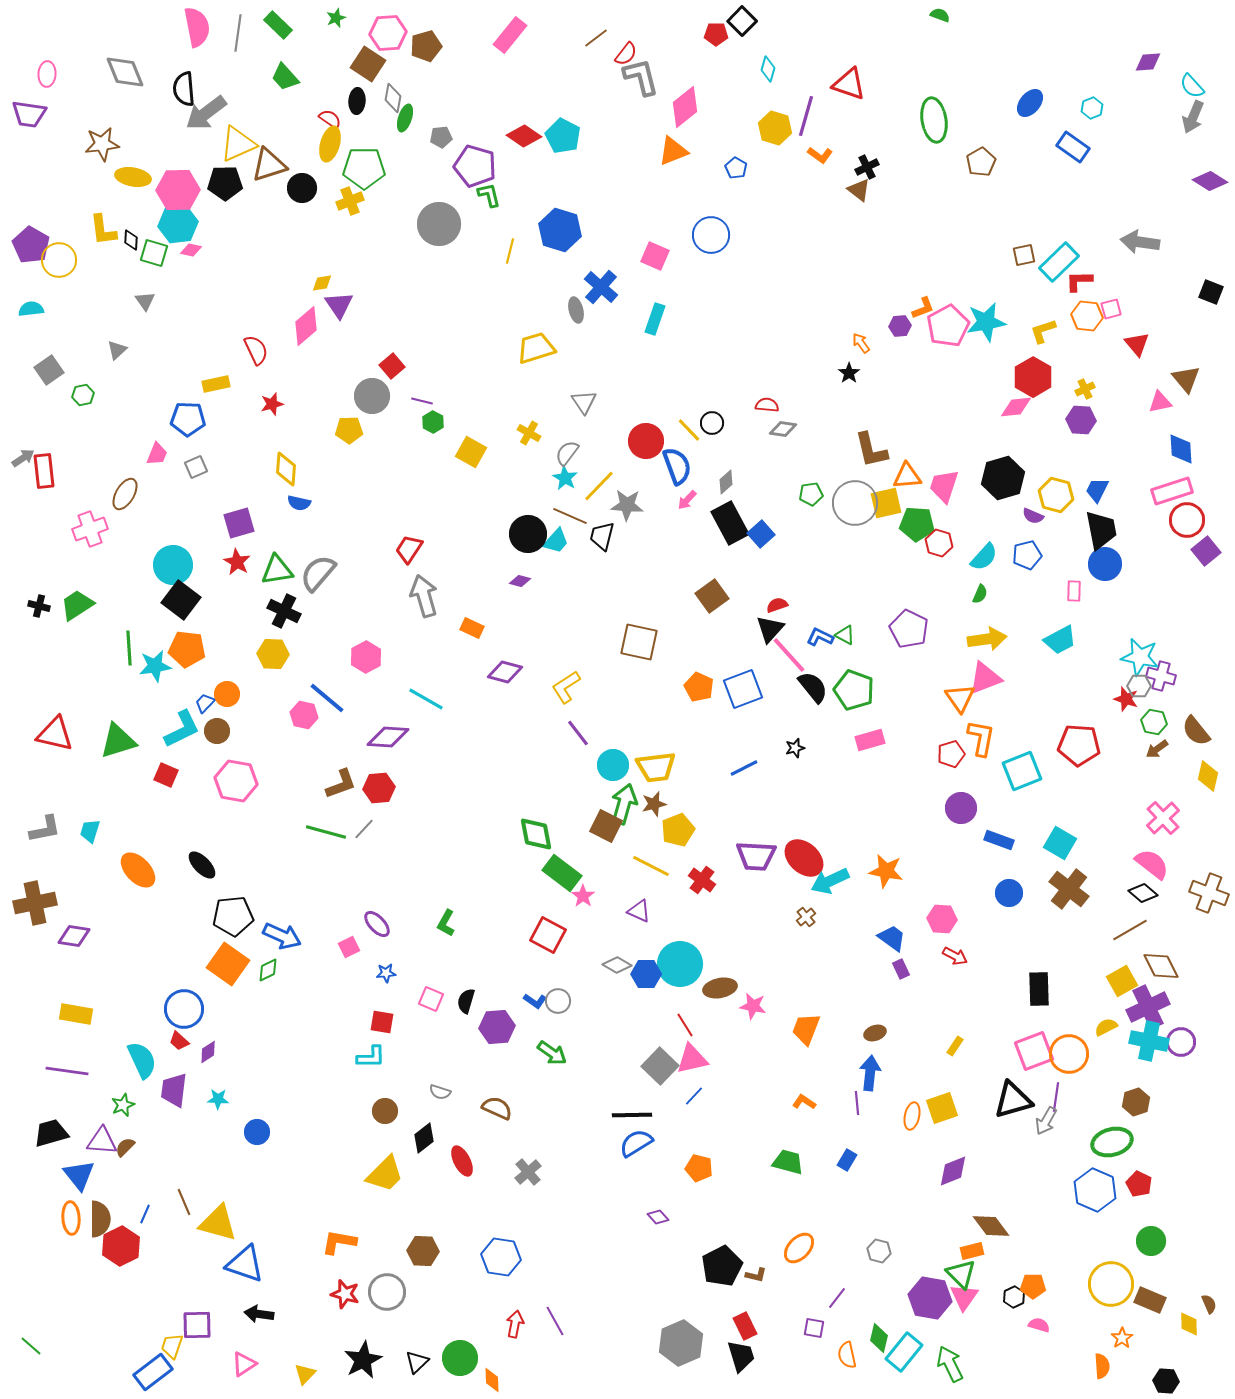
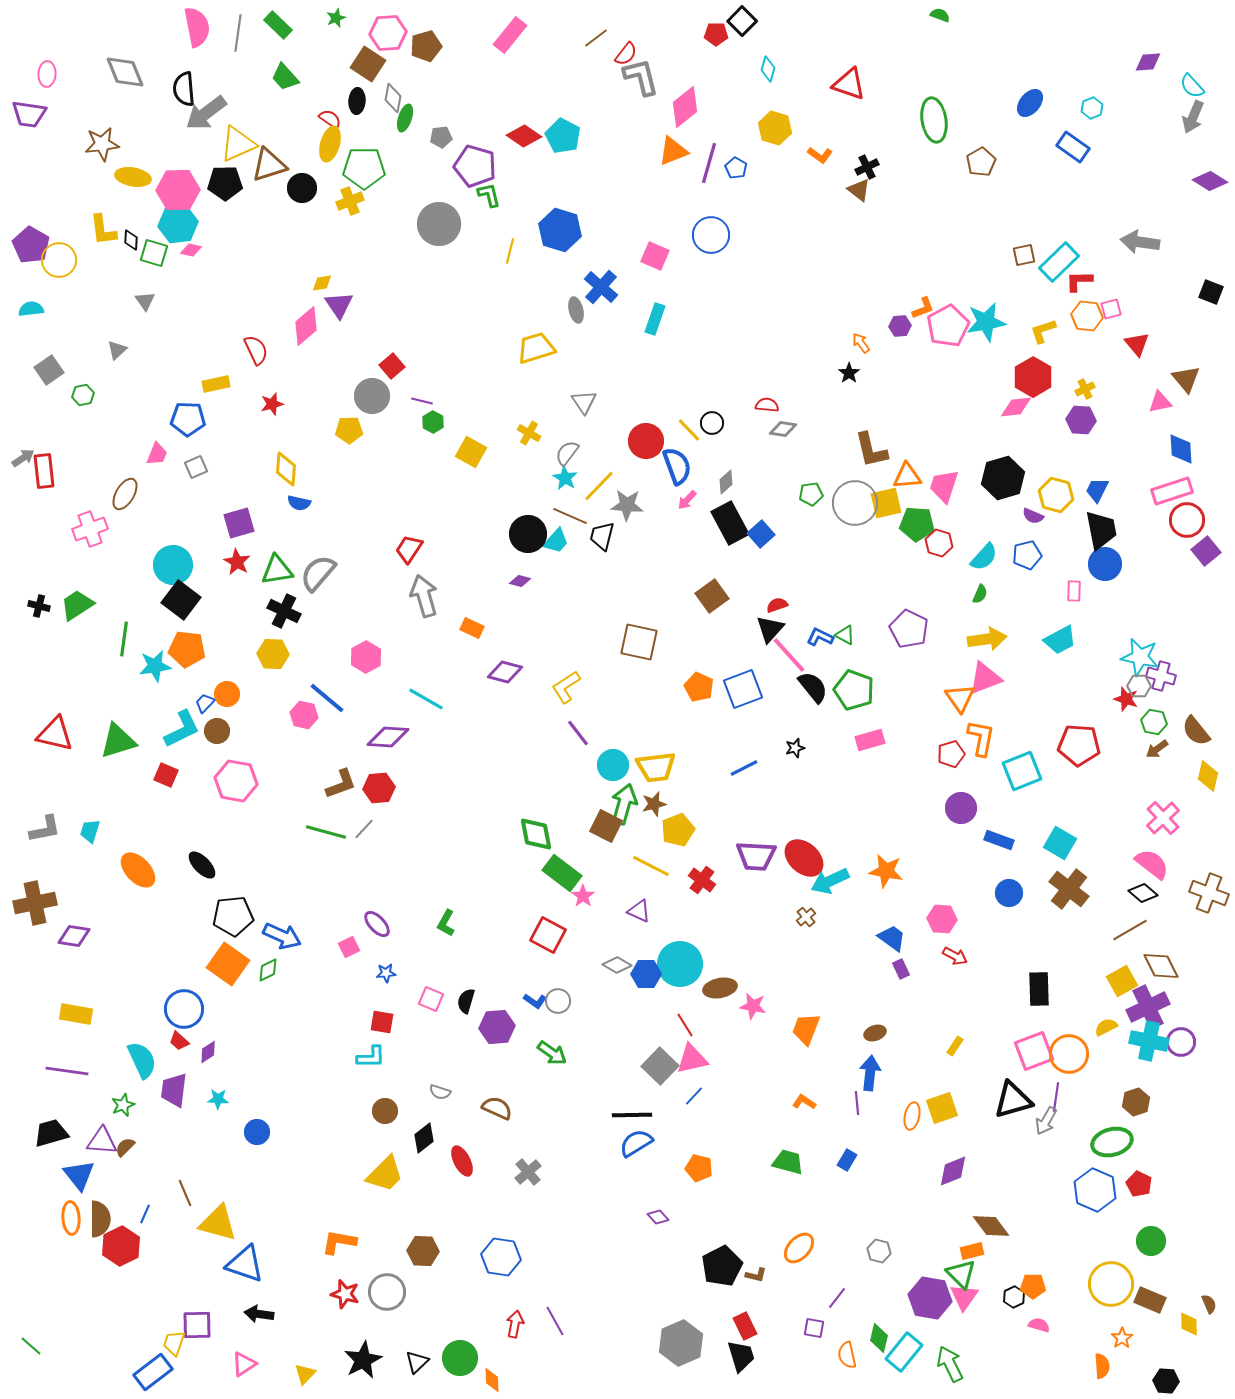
purple line at (806, 116): moved 97 px left, 47 px down
green line at (129, 648): moved 5 px left, 9 px up; rotated 12 degrees clockwise
brown line at (184, 1202): moved 1 px right, 9 px up
yellow trapezoid at (172, 1346): moved 2 px right, 3 px up
